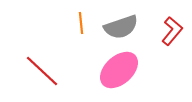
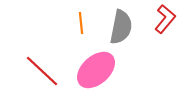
gray semicircle: rotated 60 degrees counterclockwise
red L-shape: moved 7 px left, 12 px up
pink ellipse: moved 23 px left
